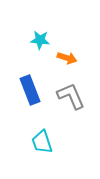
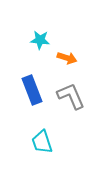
blue rectangle: moved 2 px right
